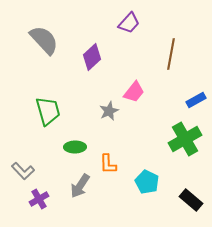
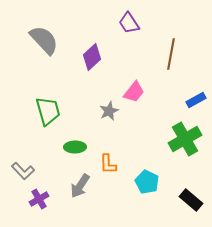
purple trapezoid: rotated 105 degrees clockwise
